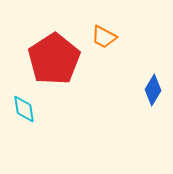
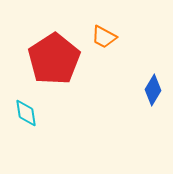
cyan diamond: moved 2 px right, 4 px down
